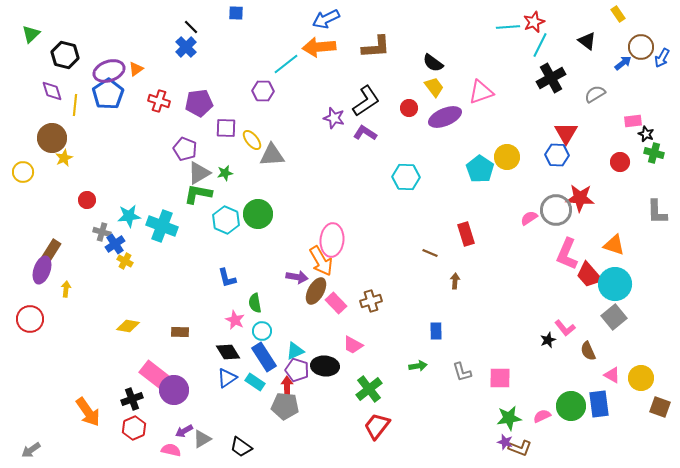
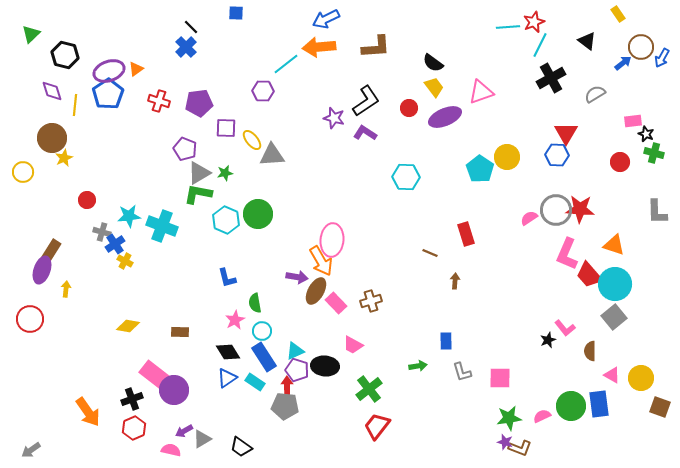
red star at (580, 198): moved 11 px down
pink star at (235, 320): rotated 18 degrees clockwise
blue rectangle at (436, 331): moved 10 px right, 10 px down
brown semicircle at (588, 351): moved 2 px right; rotated 24 degrees clockwise
